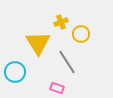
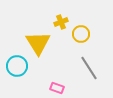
gray line: moved 22 px right, 6 px down
cyan circle: moved 2 px right, 6 px up
